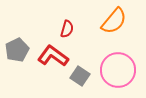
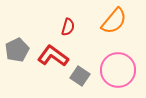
red semicircle: moved 1 px right, 2 px up
